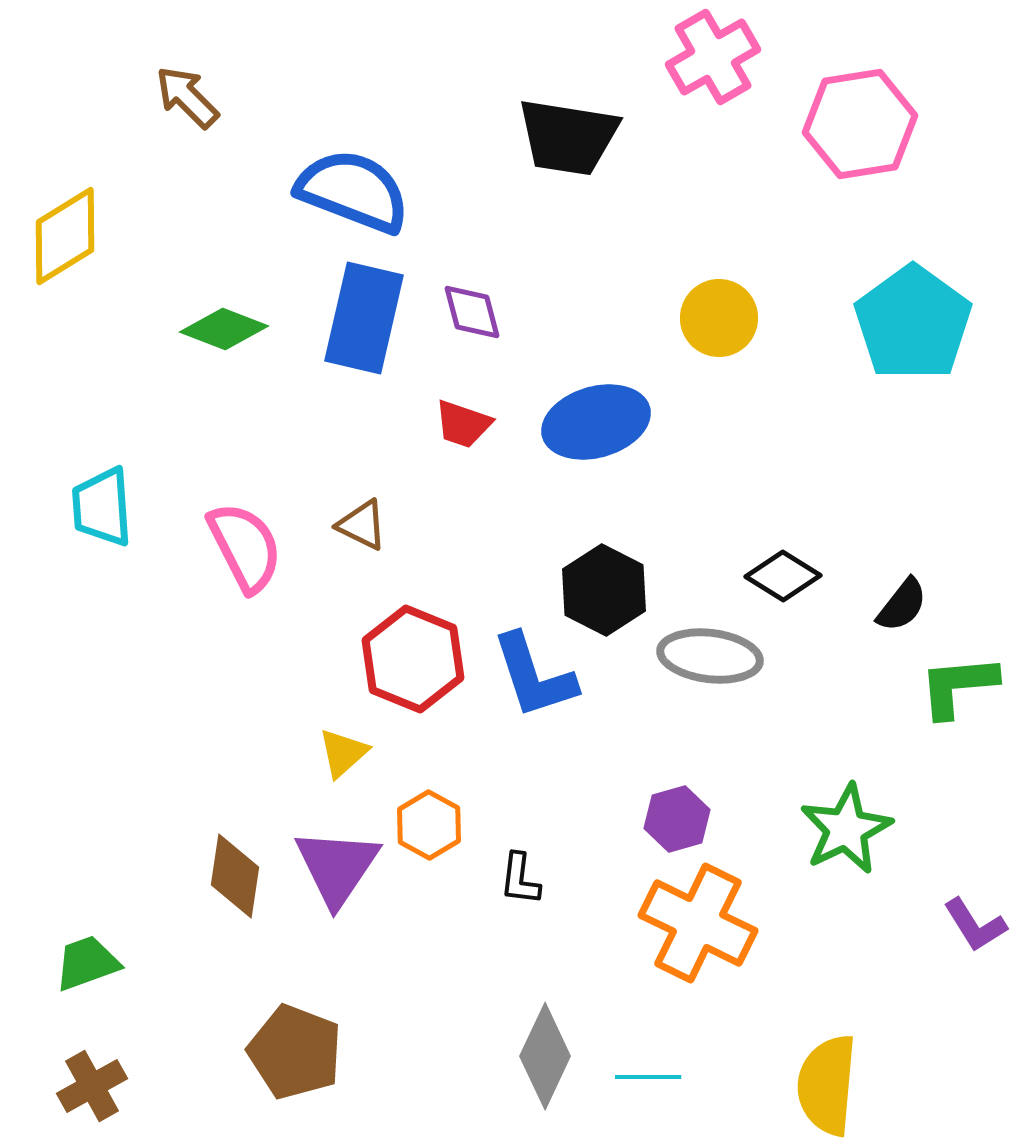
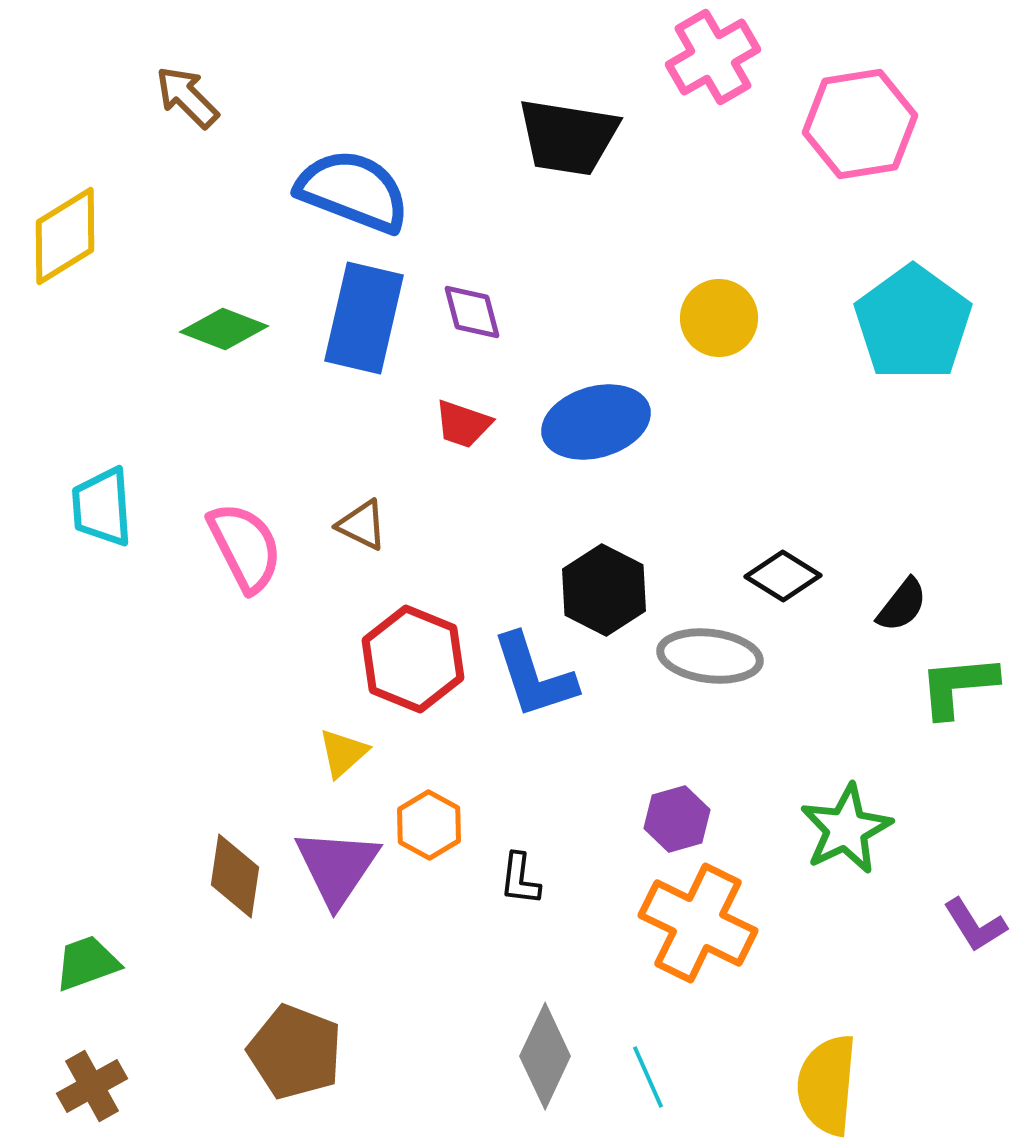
cyan line: rotated 66 degrees clockwise
